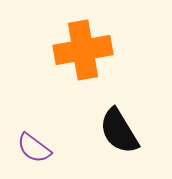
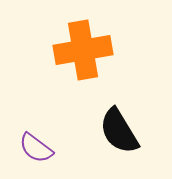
purple semicircle: moved 2 px right
